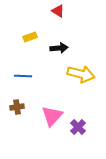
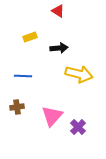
yellow arrow: moved 2 px left
